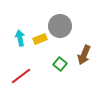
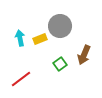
green square: rotated 16 degrees clockwise
red line: moved 3 px down
